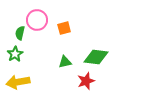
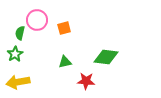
green diamond: moved 10 px right
red star: rotated 24 degrees clockwise
